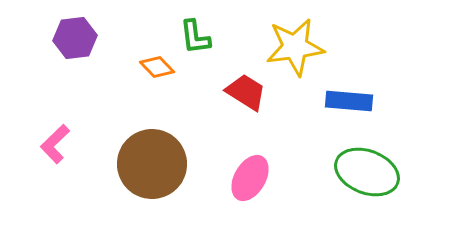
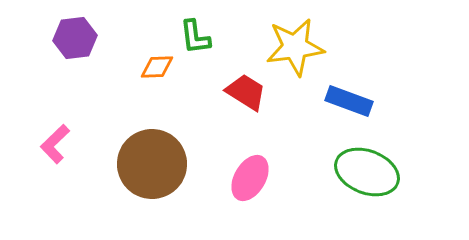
orange diamond: rotated 48 degrees counterclockwise
blue rectangle: rotated 15 degrees clockwise
